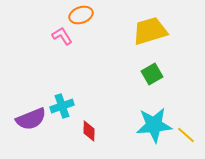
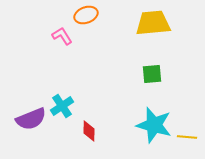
orange ellipse: moved 5 px right
yellow trapezoid: moved 3 px right, 8 px up; rotated 12 degrees clockwise
green square: rotated 25 degrees clockwise
cyan cross: rotated 15 degrees counterclockwise
cyan star: rotated 21 degrees clockwise
yellow line: moved 1 px right, 2 px down; rotated 36 degrees counterclockwise
